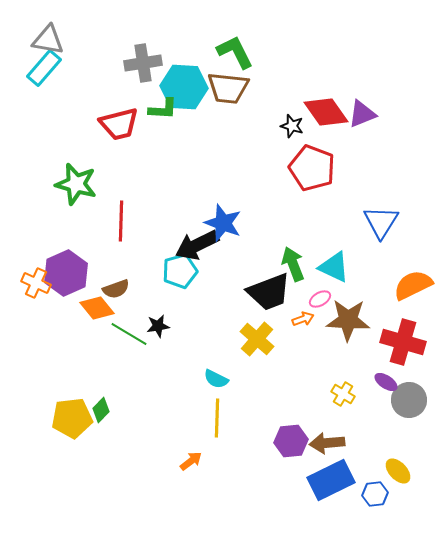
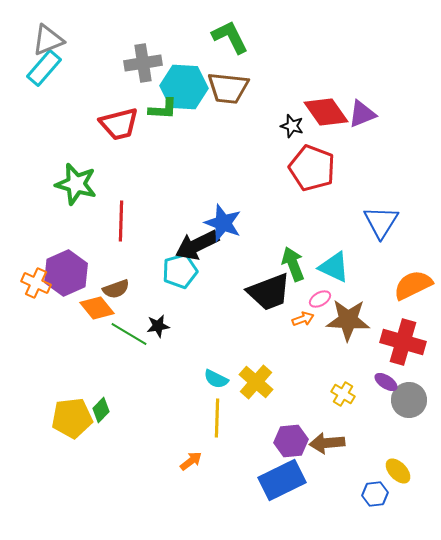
gray triangle at (48, 40): rotated 32 degrees counterclockwise
green L-shape at (235, 52): moved 5 px left, 15 px up
yellow cross at (257, 339): moved 1 px left, 43 px down
blue rectangle at (331, 480): moved 49 px left
